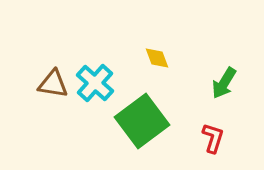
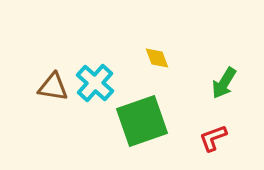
brown triangle: moved 3 px down
green square: rotated 18 degrees clockwise
red L-shape: rotated 128 degrees counterclockwise
